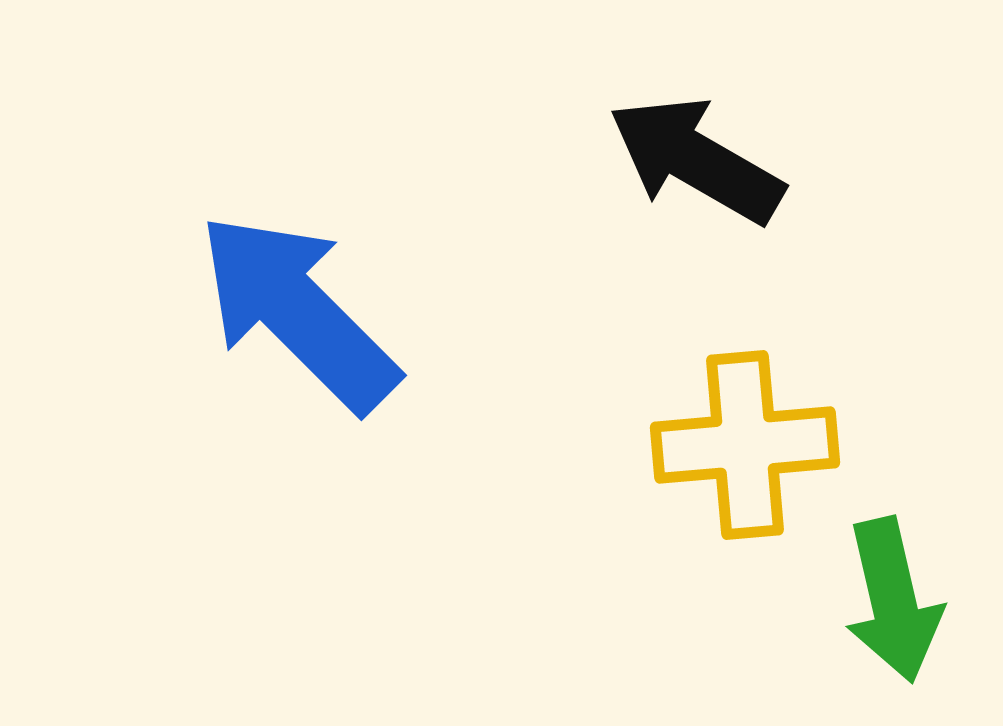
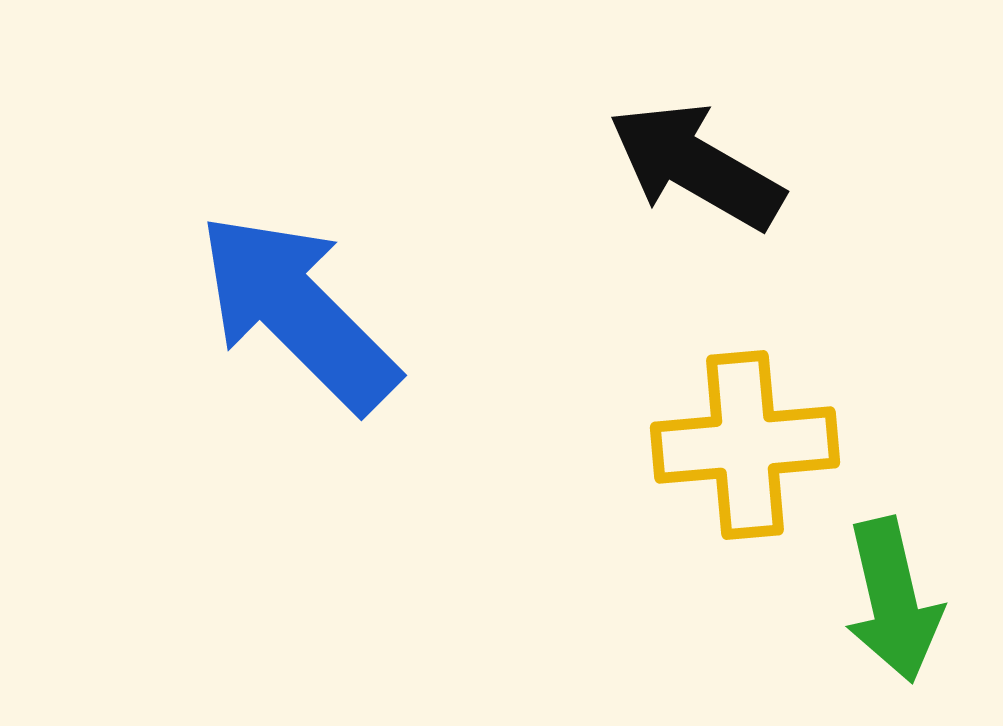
black arrow: moved 6 px down
